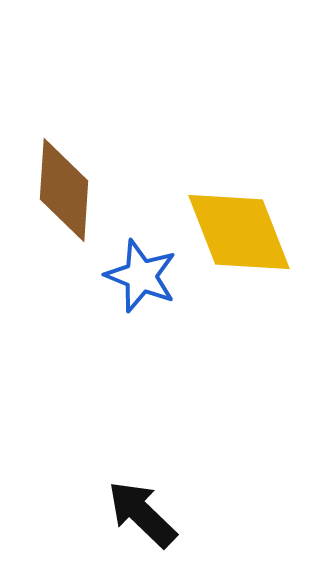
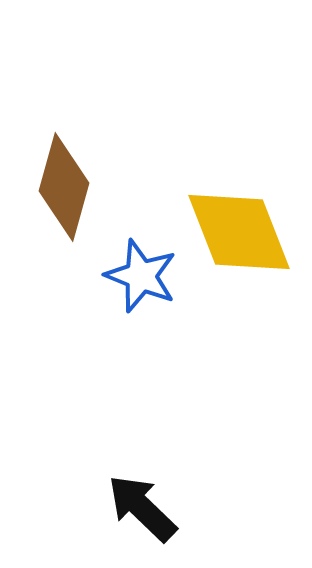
brown diamond: moved 3 px up; rotated 12 degrees clockwise
black arrow: moved 6 px up
